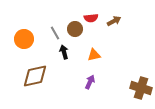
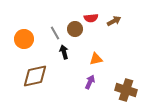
orange triangle: moved 2 px right, 4 px down
brown cross: moved 15 px left, 2 px down
